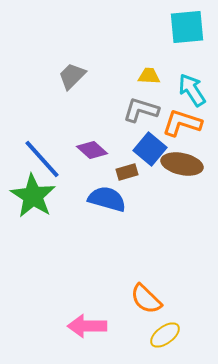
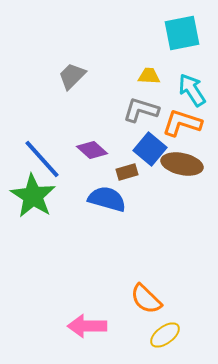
cyan square: moved 5 px left, 6 px down; rotated 6 degrees counterclockwise
